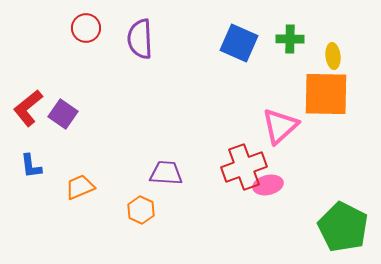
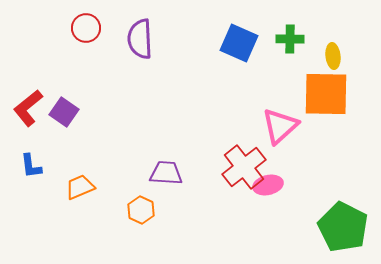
purple square: moved 1 px right, 2 px up
red cross: rotated 18 degrees counterclockwise
